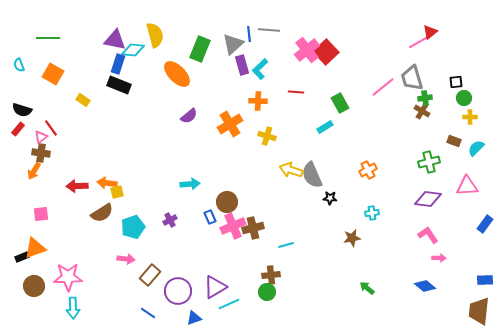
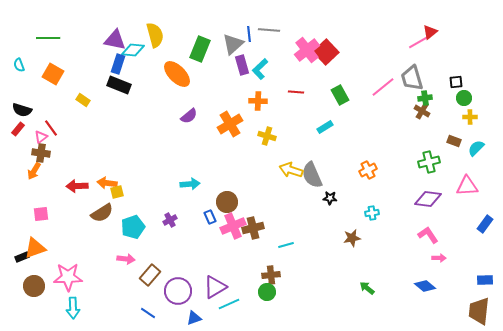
green rectangle at (340, 103): moved 8 px up
